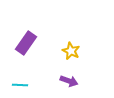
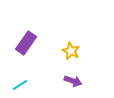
purple arrow: moved 4 px right
cyan line: rotated 35 degrees counterclockwise
